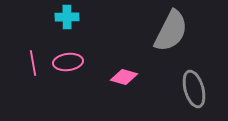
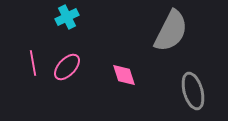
cyan cross: rotated 25 degrees counterclockwise
pink ellipse: moved 1 px left, 5 px down; rotated 40 degrees counterclockwise
pink diamond: moved 2 px up; rotated 56 degrees clockwise
gray ellipse: moved 1 px left, 2 px down
